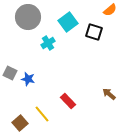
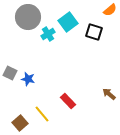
cyan cross: moved 9 px up
